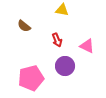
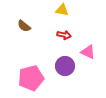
red arrow: moved 7 px right, 5 px up; rotated 56 degrees counterclockwise
pink triangle: moved 1 px right, 6 px down
